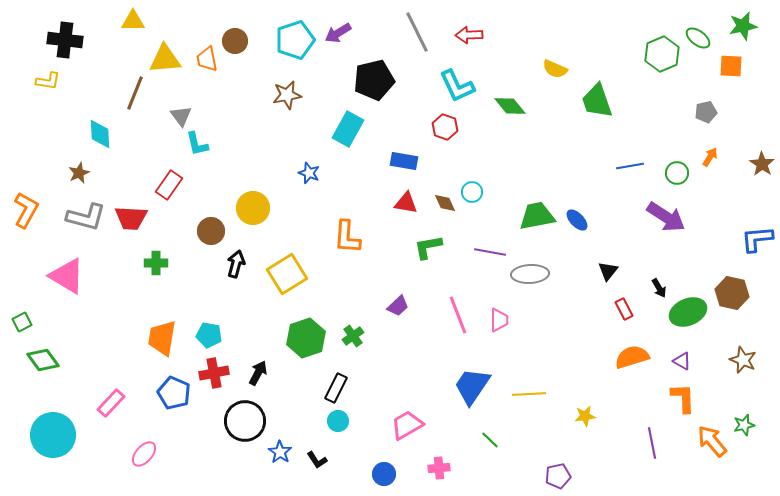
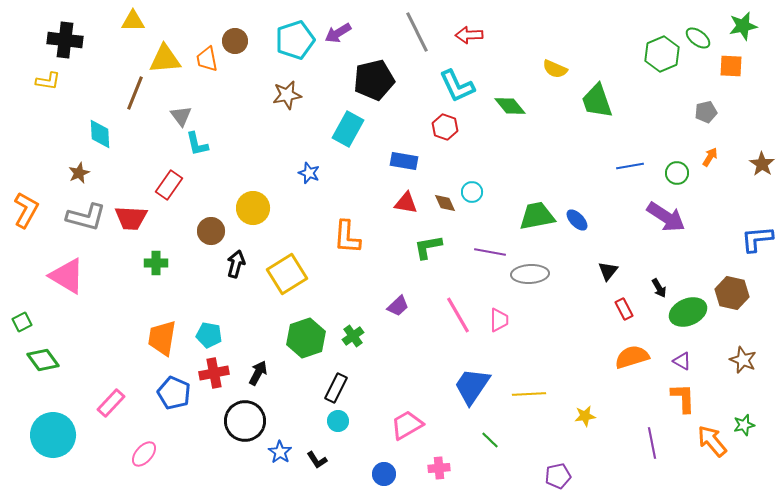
pink line at (458, 315): rotated 9 degrees counterclockwise
